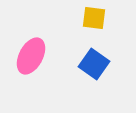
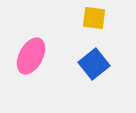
blue square: rotated 16 degrees clockwise
